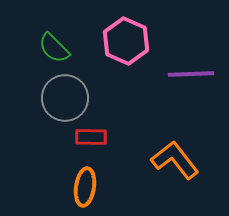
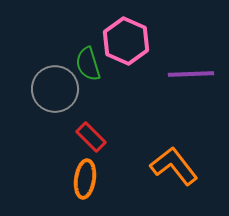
green semicircle: moved 34 px right, 16 px down; rotated 28 degrees clockwise
gray circle: moved 10 px left, 9 px up
red rectangle: rotated 44 degrees clockwise
orange L-shape: moved 1 px left, 6 px down
orange ellipse: moved 8 px up
